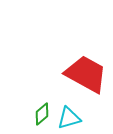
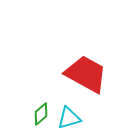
green diamond: moved 1 px left
